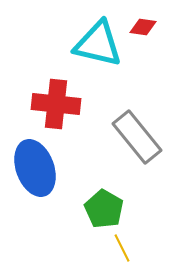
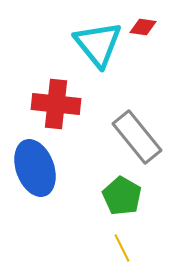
cyan triangle: rotated 38 degrees clockwise
green pentagon: moved 18 px right, 13 px up
